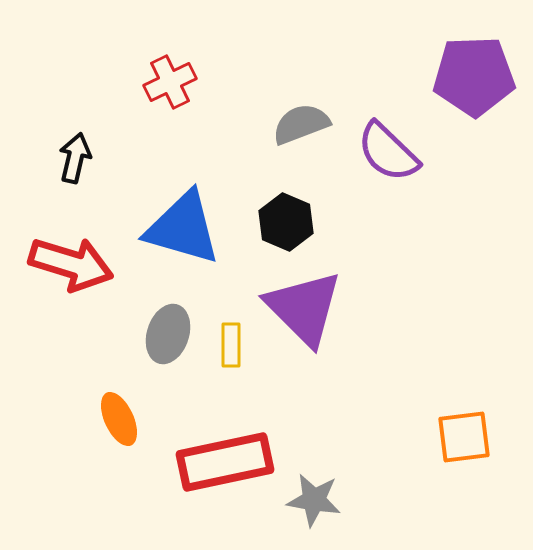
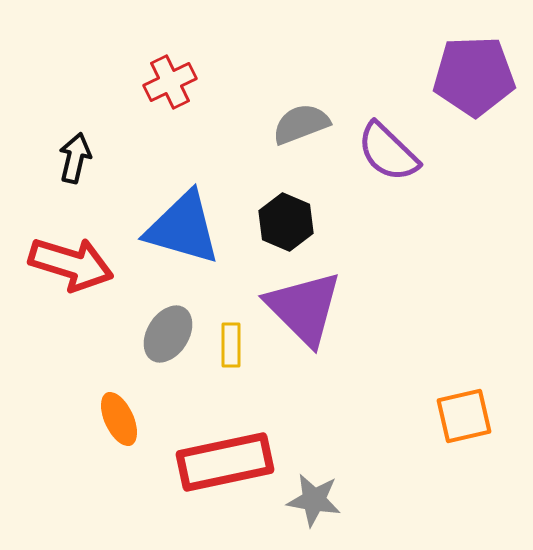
gray ellipse: rotated 14 degrees clockwise
orange square: moved 21 px up; rotated 6 degrees counterclockwise
